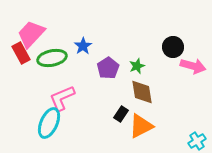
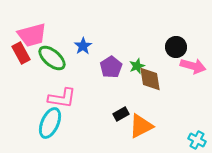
pink trapezoid: moved 1 px right, 1 px down; rotated 148 degrees counterclockwise
black circle: moved 3 px right
green ellipse: rotated 52 degrees clockwise
purple pentagon: moved 3 px right, 1 px up
brown diamond: moved 8 px right, 13 px up
pink L-shape: rotated 148 degrees counterclockwise
black rectangle: rotated 28 degrees clockwise
cyan ellipse: moved 1 px right
cyan cross: moved 1 px up; rotated 30 degrees counterclockwise
